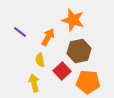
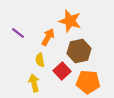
orange star: moved 3 px left, 1 px down
purple line: moved 2 px left, 1 px down
